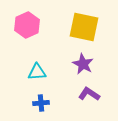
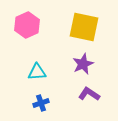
purple star: rotated 20 degrees clockwise
blue cross: rotated 14 degrees counterclockwise
